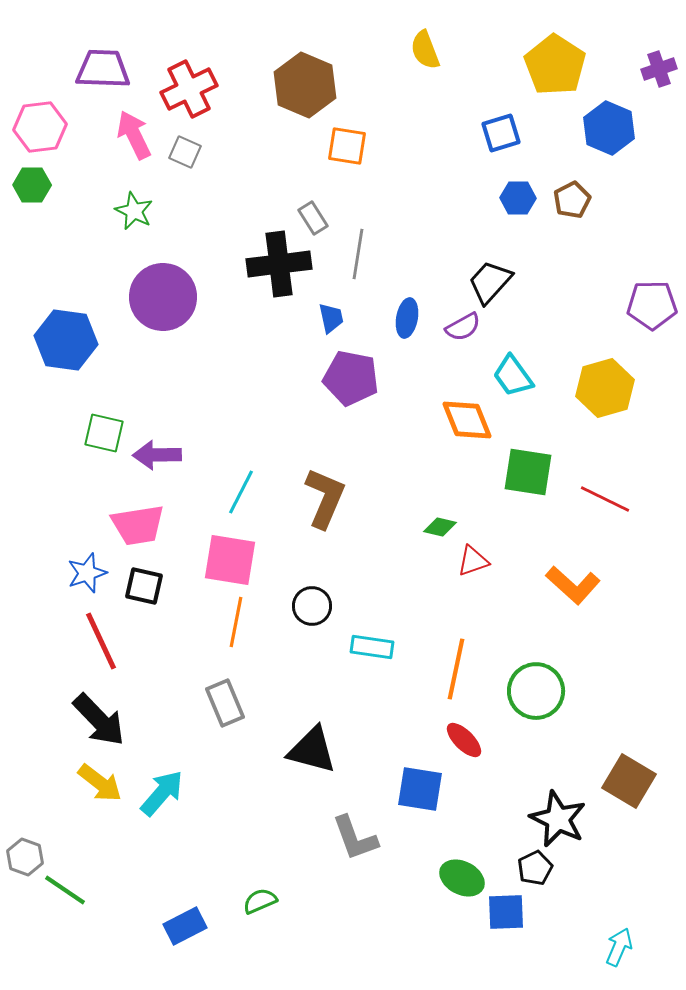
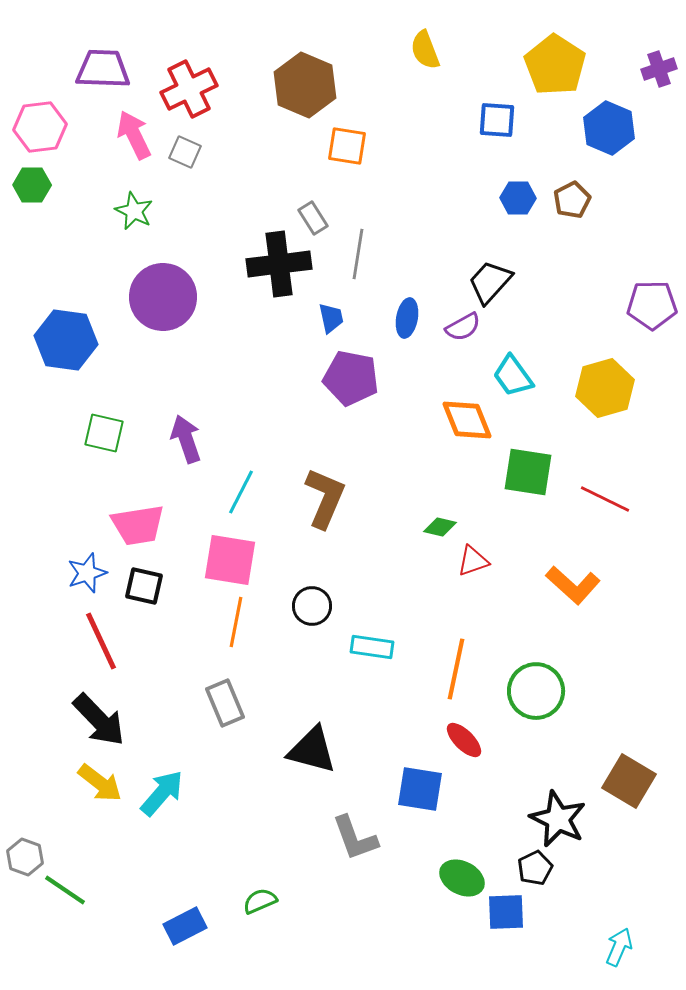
blue square at (501, 133): moved 4 px left, 13 px up; rotated 21 degrees clockwise
purple arrow at (157, 455): moved 29 px right, 16 px up; rotated 72 degrees clockwise
